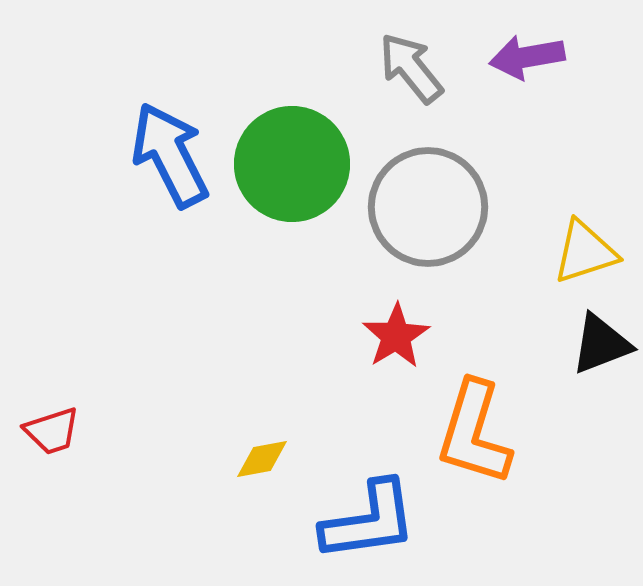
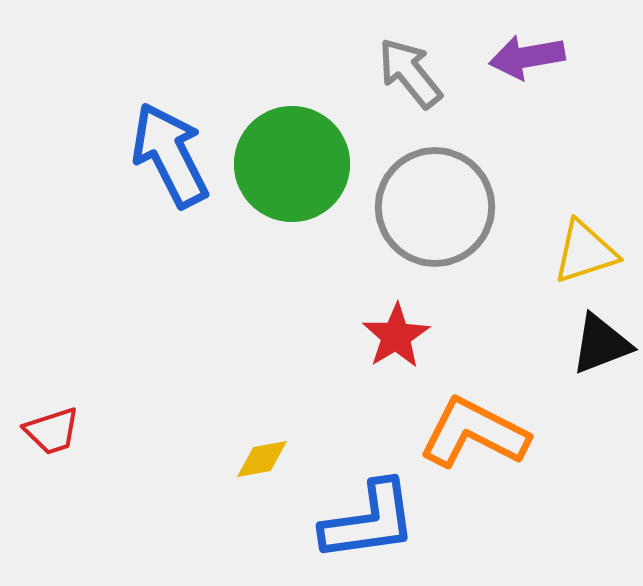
gray arrow: moved 1 px left, 5 px down
gray circle: moved 7 px right
orange L-shape: rotated 100 degrees clockwise
